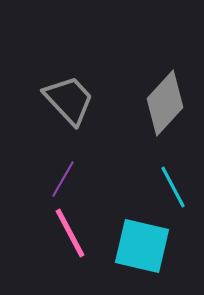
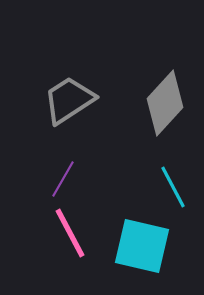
gray trapezoid: rotated 80 degrees counterclockwise
